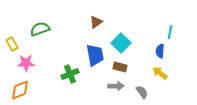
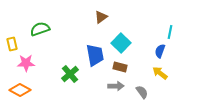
brown triangle: moved 5 px right, 5 px up
yellow rectangle: rotated 16 degrees clockwise
blue semicircle: rotated 16 degrees clockwise
green cross: rotated 18 degrees counterclockwise
orange diamond: rotated 50 degrees clockwise
